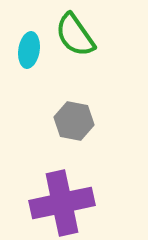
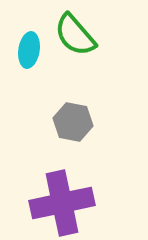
green semicircle: rotated 6 degrees counterclockwise
gray hexagon: moved 1 px left, 1 px down
